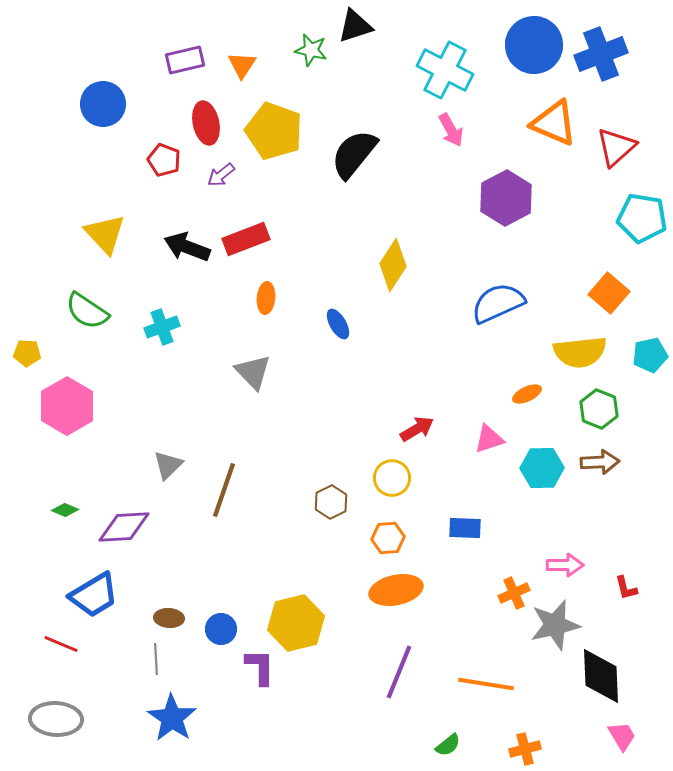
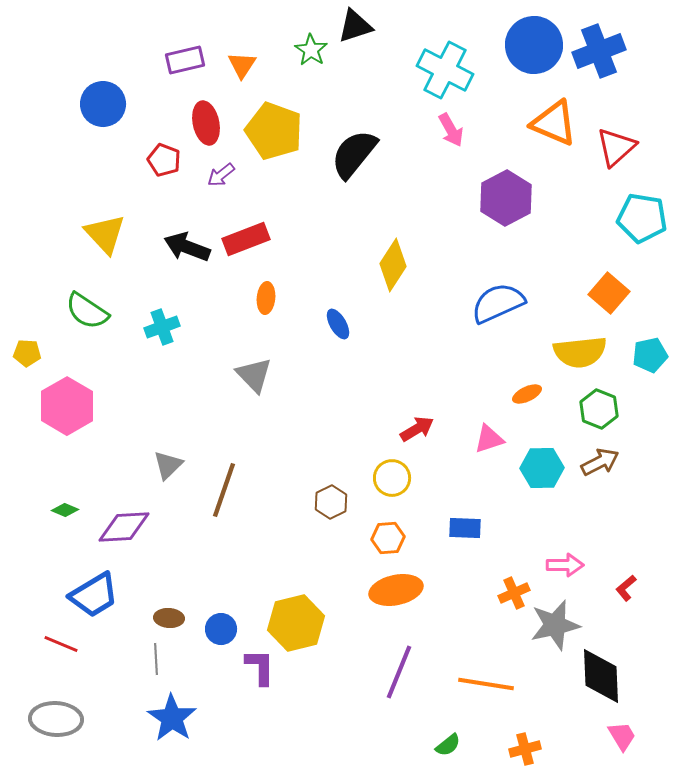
green star at (311, 50): rotated 20 degrees clockwise
blue cross at (601, 54): moved 2 px left, 3 px up
gray triangle at (253, 372): moved 1 px right, 3 px down
brown arrow at (600, 462): rotated 24 degrees counterclockwise
red L-shape at (626, 588): rotated 64 degrees clockwise
